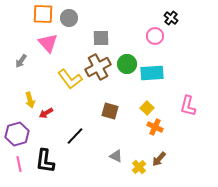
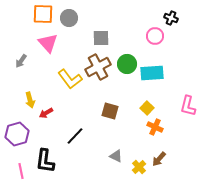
black cross: rotated 16 degrees counterclockwise
pink line: moved 2 px right, 7 px down
